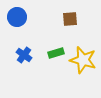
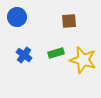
brown square: moved 1 px left, 2 px down
